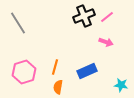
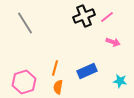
gray line: moved 7 px right
pink arrow: moved 7 px right
orange line: moved 1 px down
pink hexagon: moved 10 px down
cyan star: moved 1 px left, 4 px up
